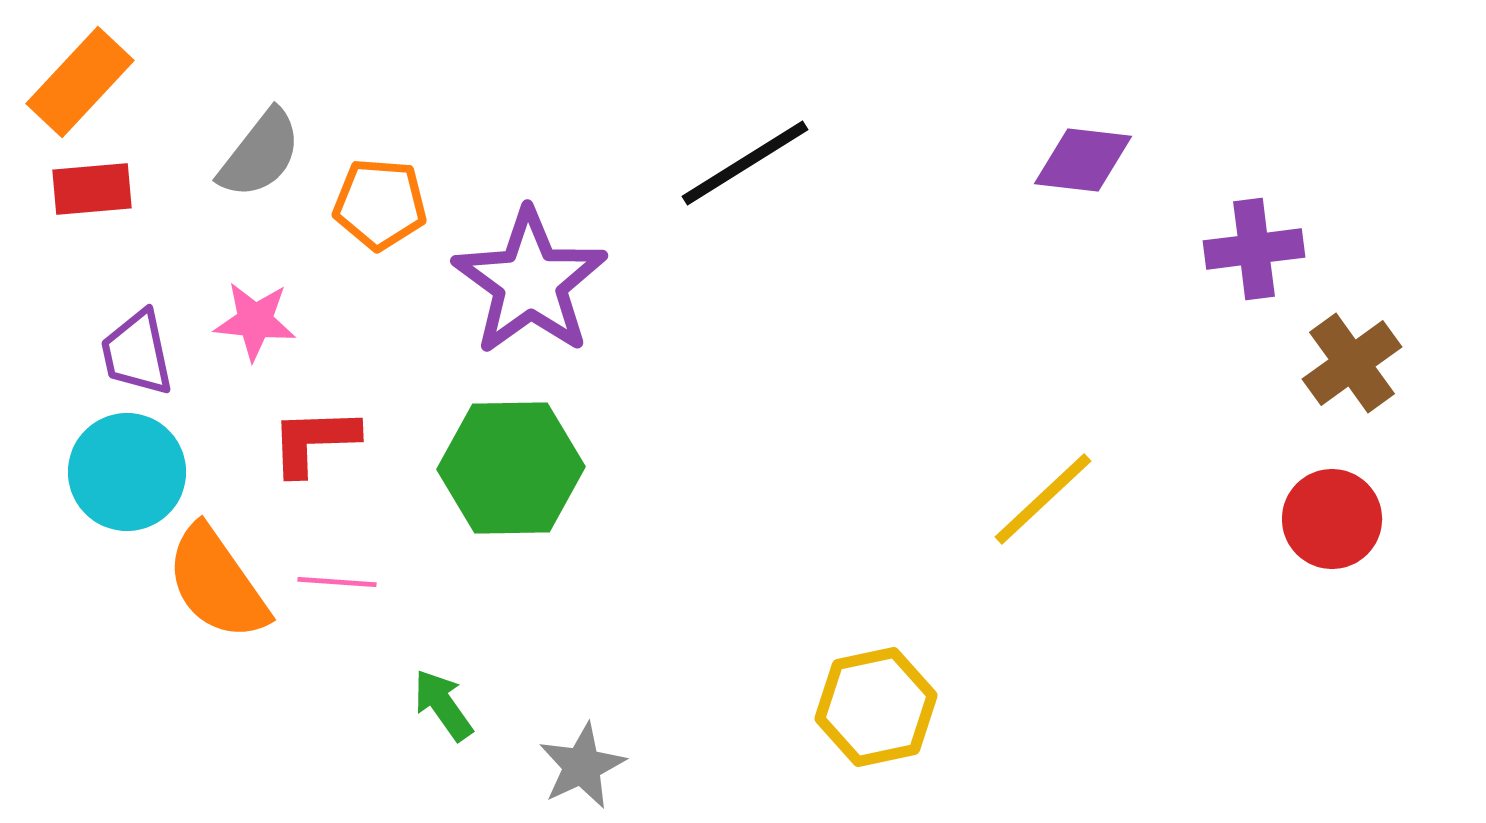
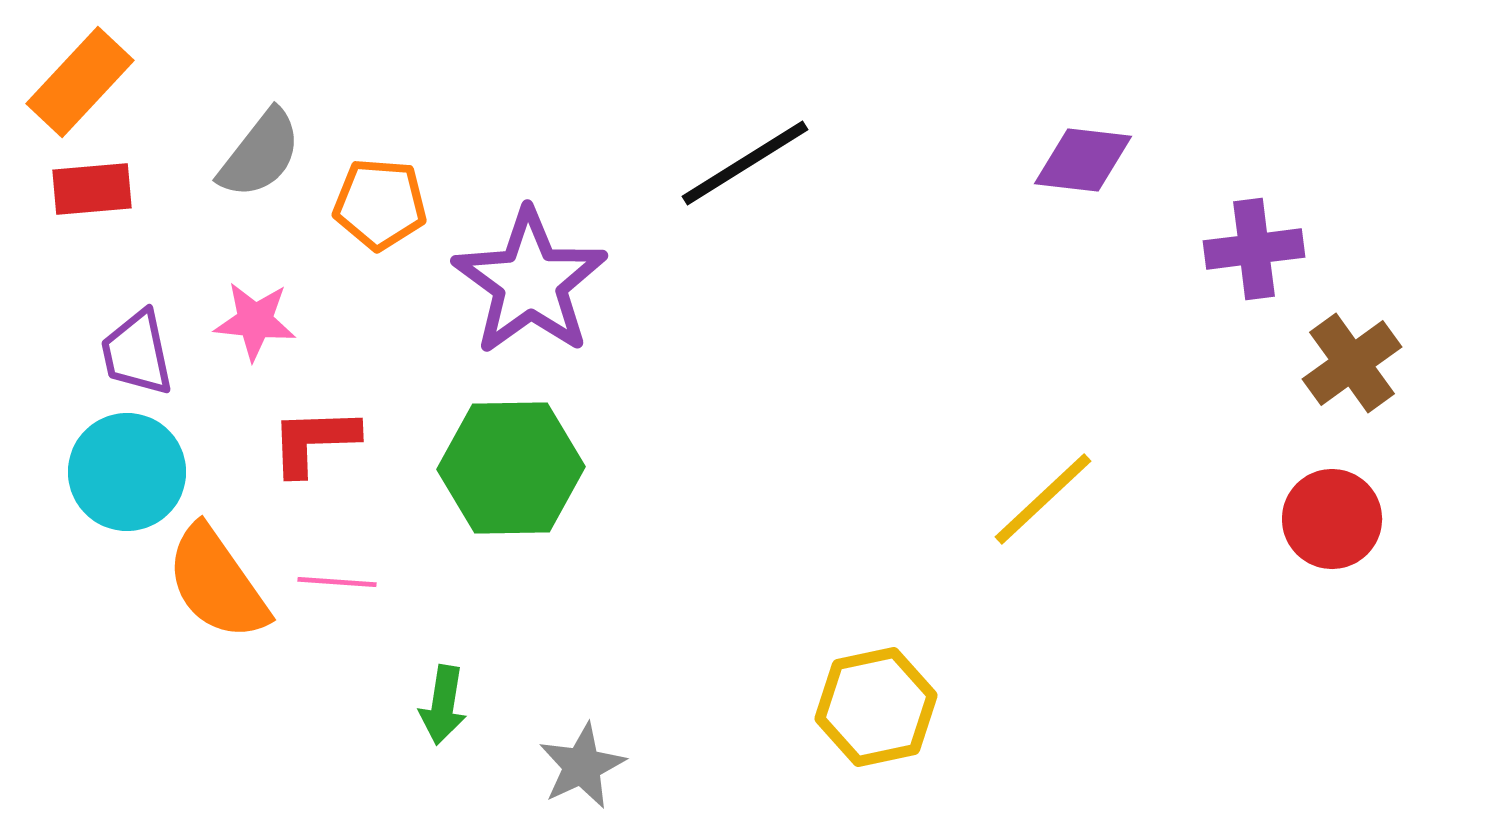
green arrow: rotated 136 degrees counterclockwise
